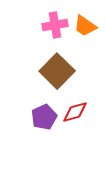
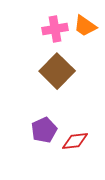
pink cross: moved 4 px down
red diamond: moved 29 px down; rotated 8 degrees clockwise
purple pentagon: moved 13 px down
